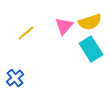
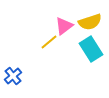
pink triangle: rotated 12 degrees clockwise
yellow line: moved 23 px right, 9 px down
blue cross: moved 2 px left, 2 px up
